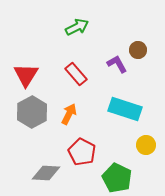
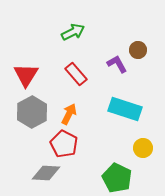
green arrow: moved 4 px left, 5 px down
yellow circle: moved 3 px left, 3 px down
red pentagon: moved 18 px left, 8 px up
